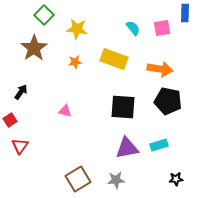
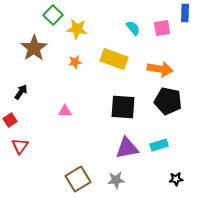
green square: moved 9 px right
pink triangle: rotated 16 degrees counterclockwise
